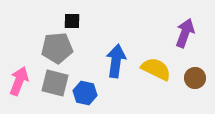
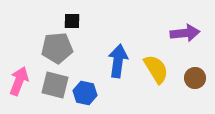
purple arrow: rotated 64 degrees clockwise
blue arrow: moved 2 px right
yellow semicircle: rotated 32 degrees clockwise
gray square: moved 2 px down
